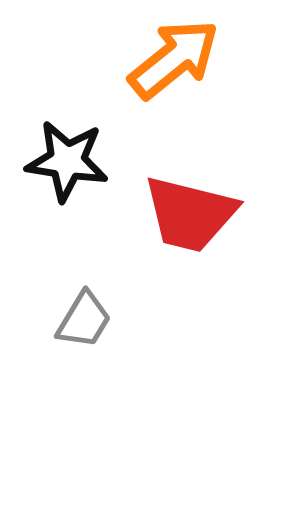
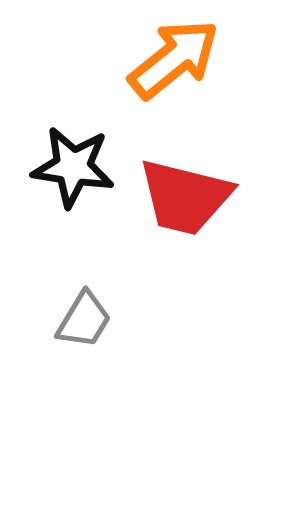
black star: moved 6 px right, 6 px down
red trapezoid: moved 5 px left, 17 px up
